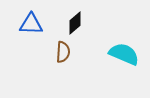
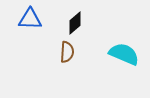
blue triangle: moved 1 px left, 5 px up
brown semicircle: moved 4 px right
